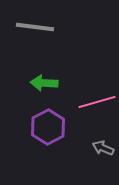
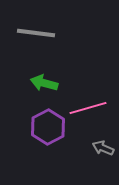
gray line: moved 1 px right, 6 px down
green arrow: rotated 12 degrees clockwise
pink line: moved 9 px left, 6 px down
